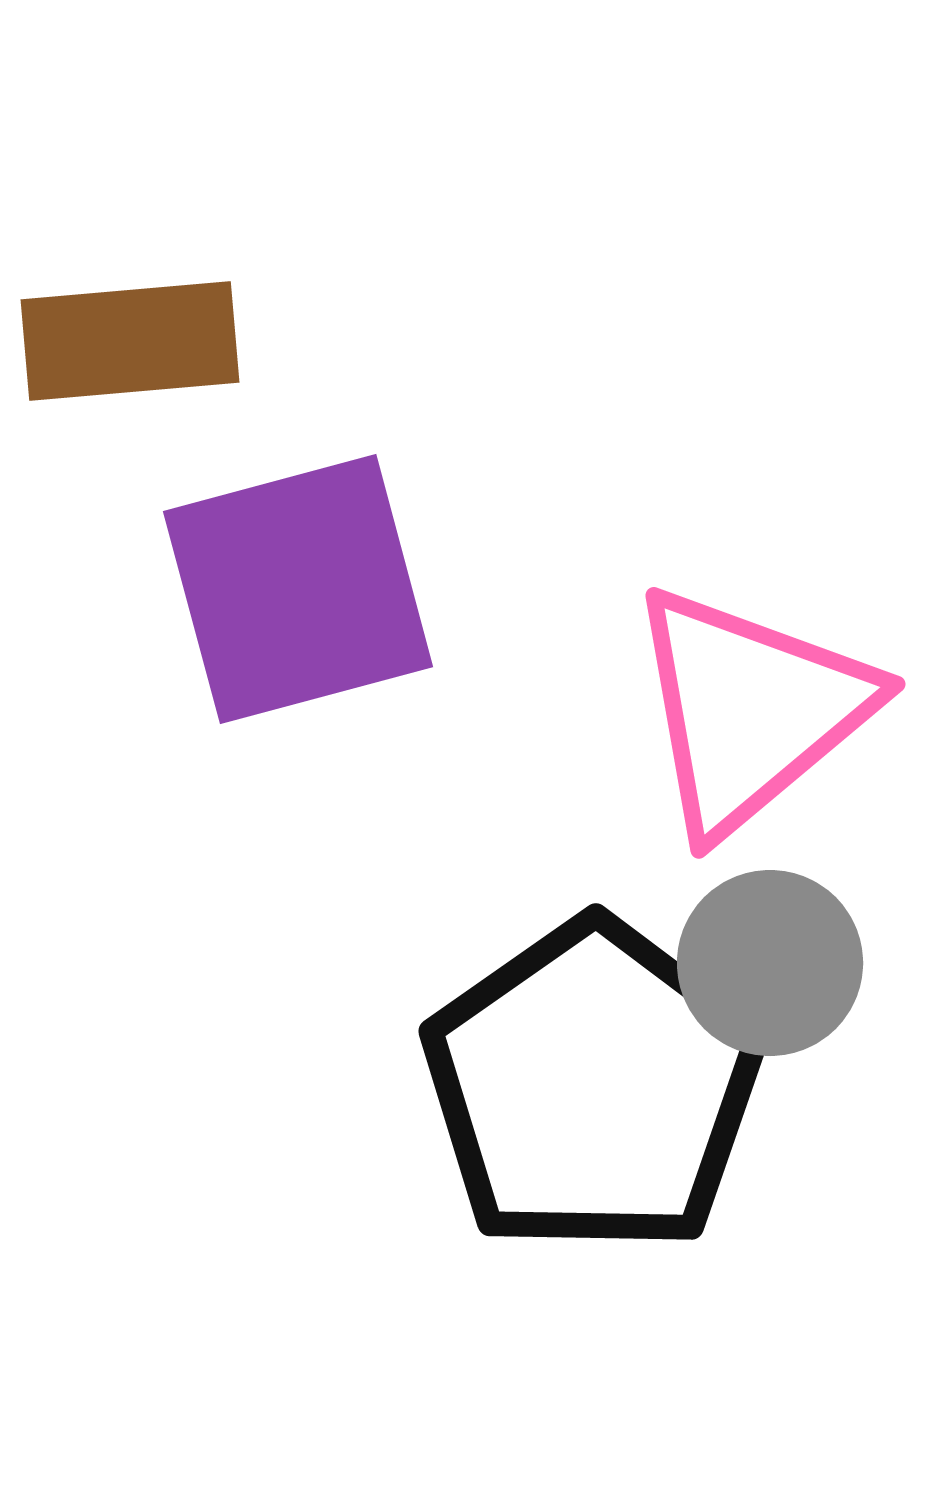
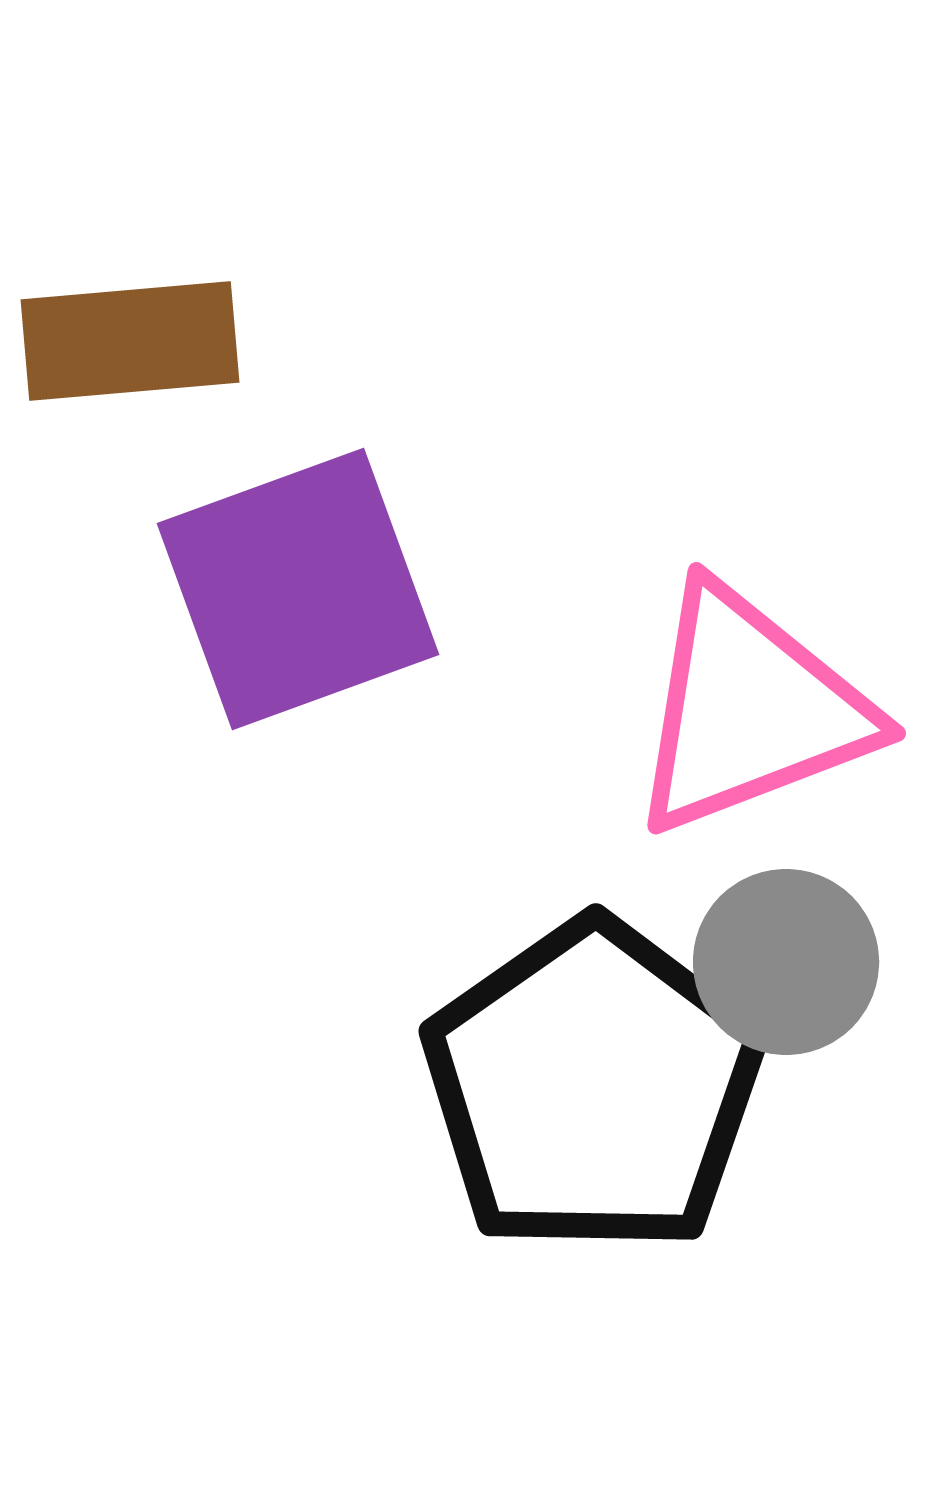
purple square: rotated 5 degrees counterclockwise
pink triangle: rotated 19 degrees clockwise
gray circle: moved 16 px right, 1 px up
